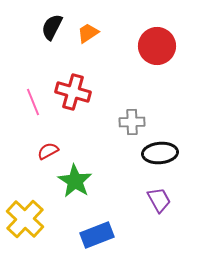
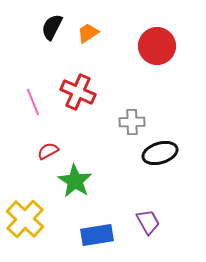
red cross: moved 5 px right; rotated 8 degrees clockwise
black ellipse: rotated 12 degrees counterclockwise
purple trapezoid: moved 11 px left, 22 px down
blue rectangle: rotated 12 degrees clockwise
